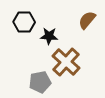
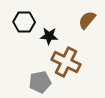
brown cross: rotated 16 degrees counterclockwise
